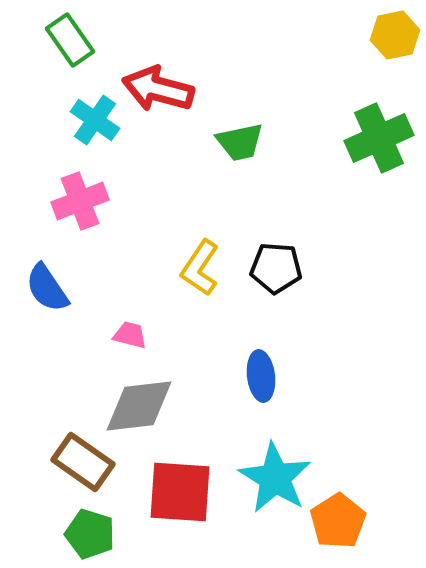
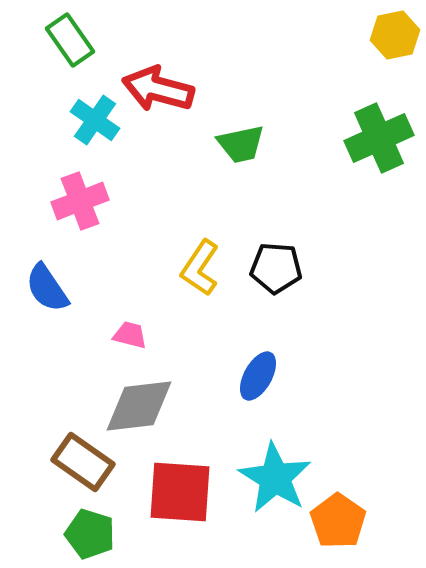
green trapezoid: moved 1 px right, 2 px down
blue ellipse: moved 3 px left; rotated 36 degrees clockwise
orange pentagon: rotated 4 degrees counterclockwise
